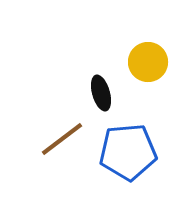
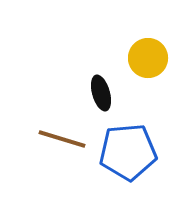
yellow circle: moved 4 px up
brown line: rotated 54 degrees clockwise
